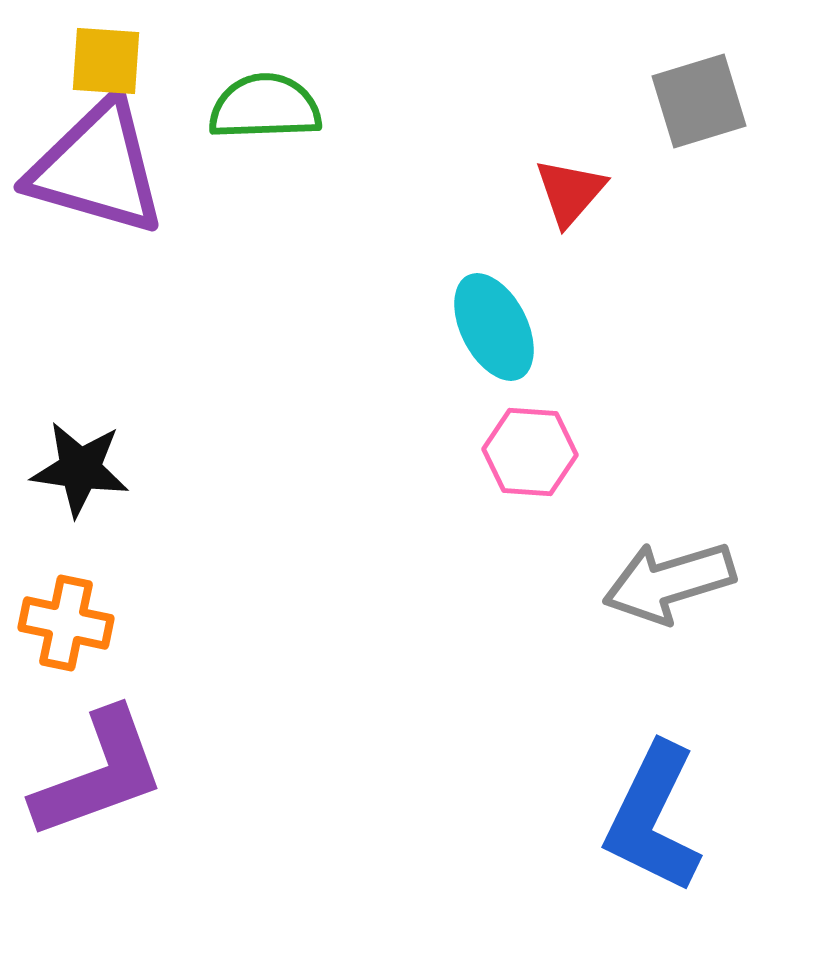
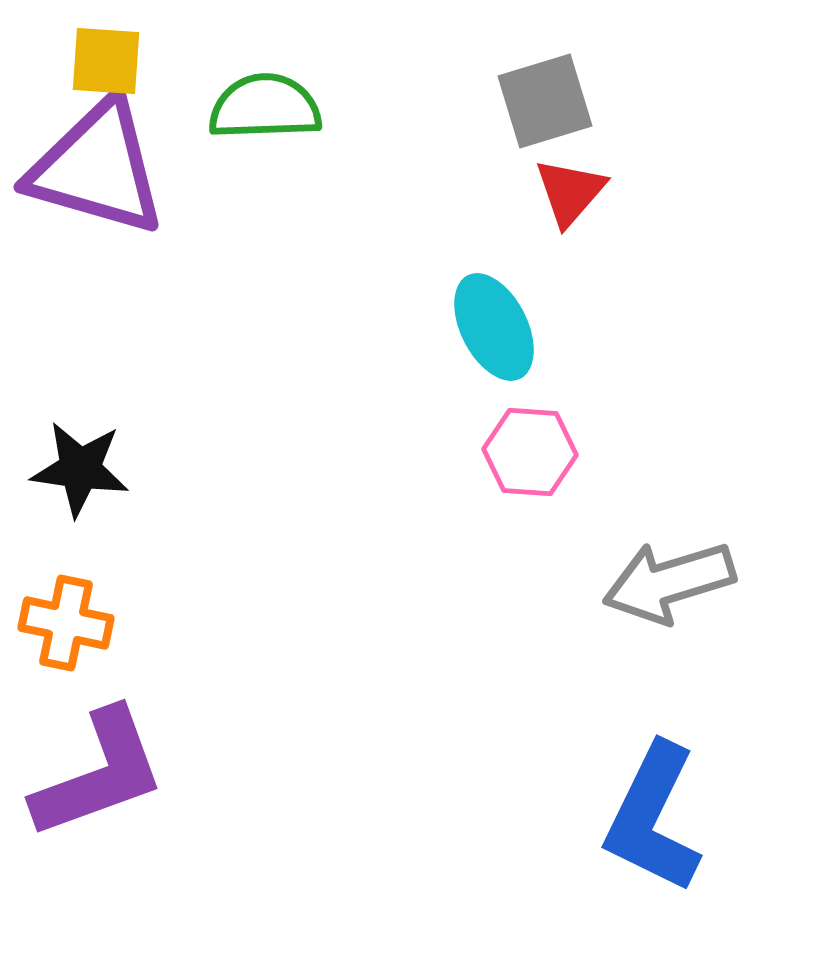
gray square: moved 154 px left
